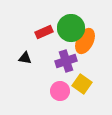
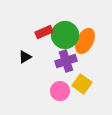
green circle: moved 6 px left, 7 px down
black triangle: moved 1 px up; rotated 40 degrees counterclockwise
